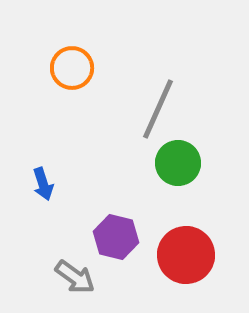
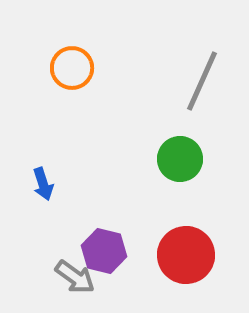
gray line: moved 44 px right, 28 px up
green circle: moved 2 px right, 4 px up
purple hexagon: moved 12 px left, 14 px down
